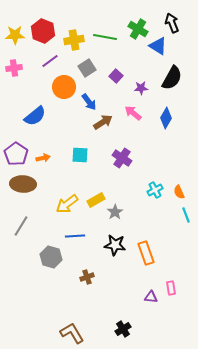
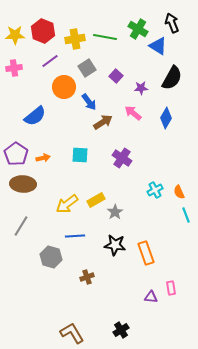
yellow cross: moved 1 px right, 1 px up
black cross: moved 2 px left, 1 px down
